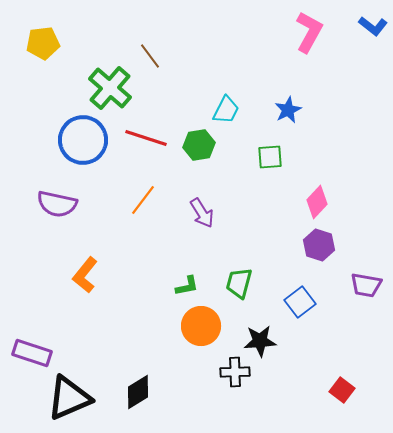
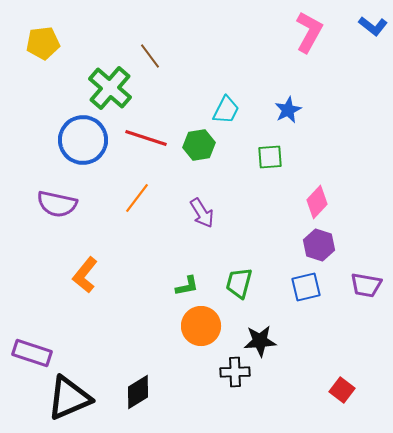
orange line: moved 6 px left, 2 px up
blue square: moved 6 px right, 15 px up; rotated 24 degrees clockwise
